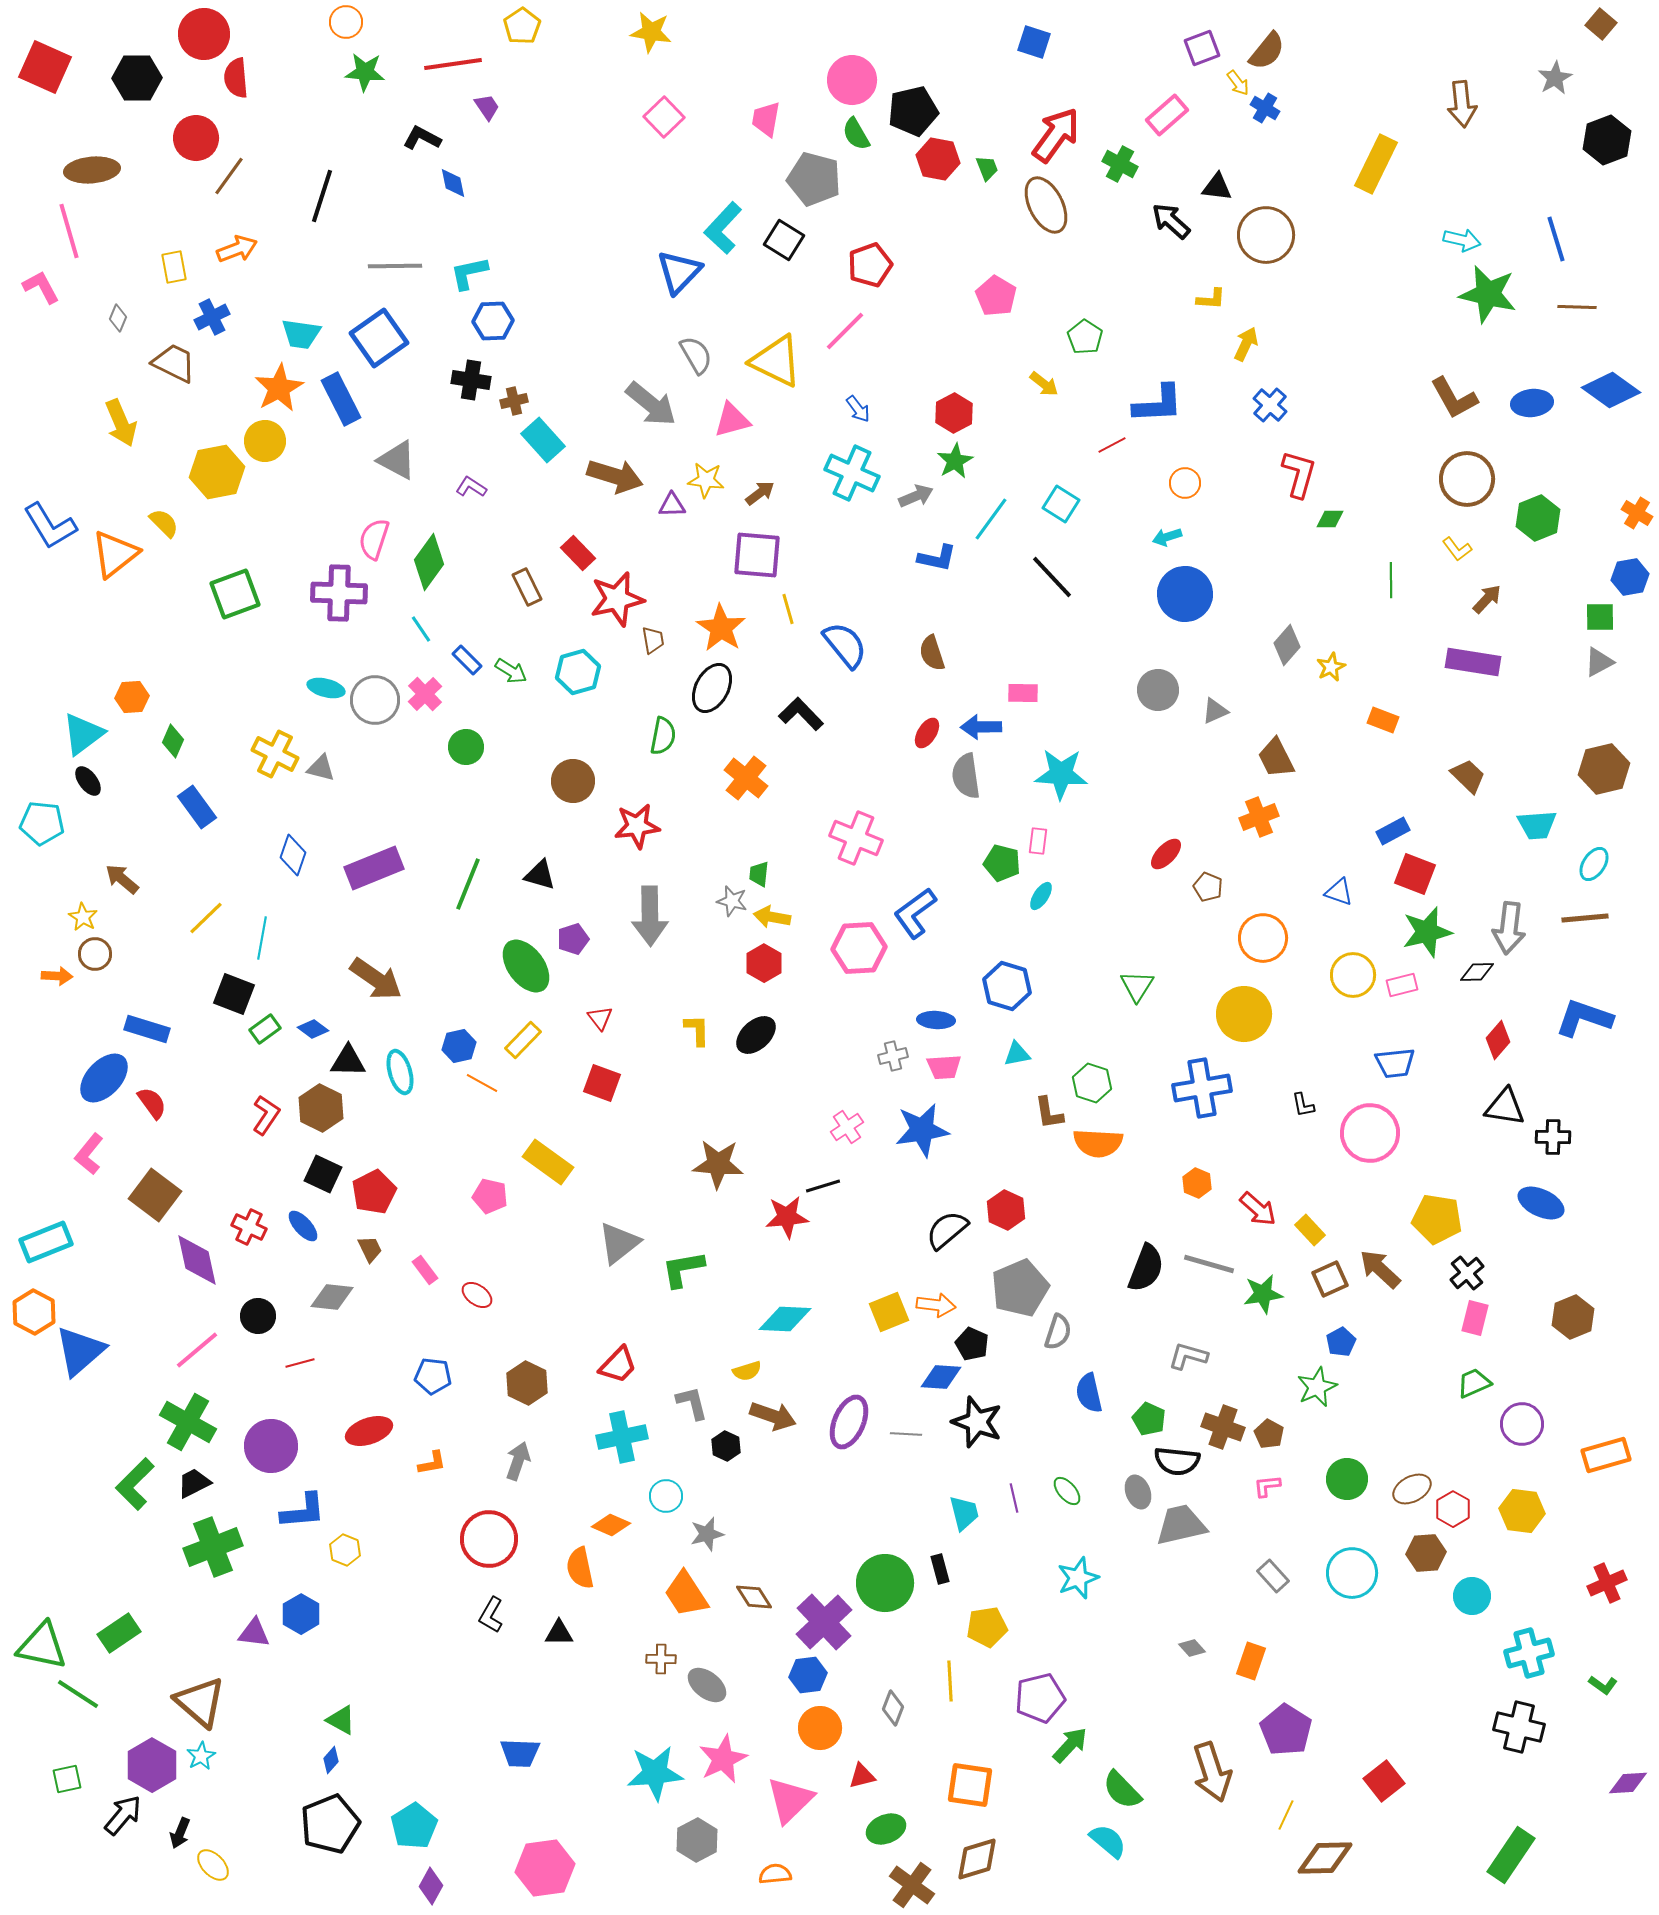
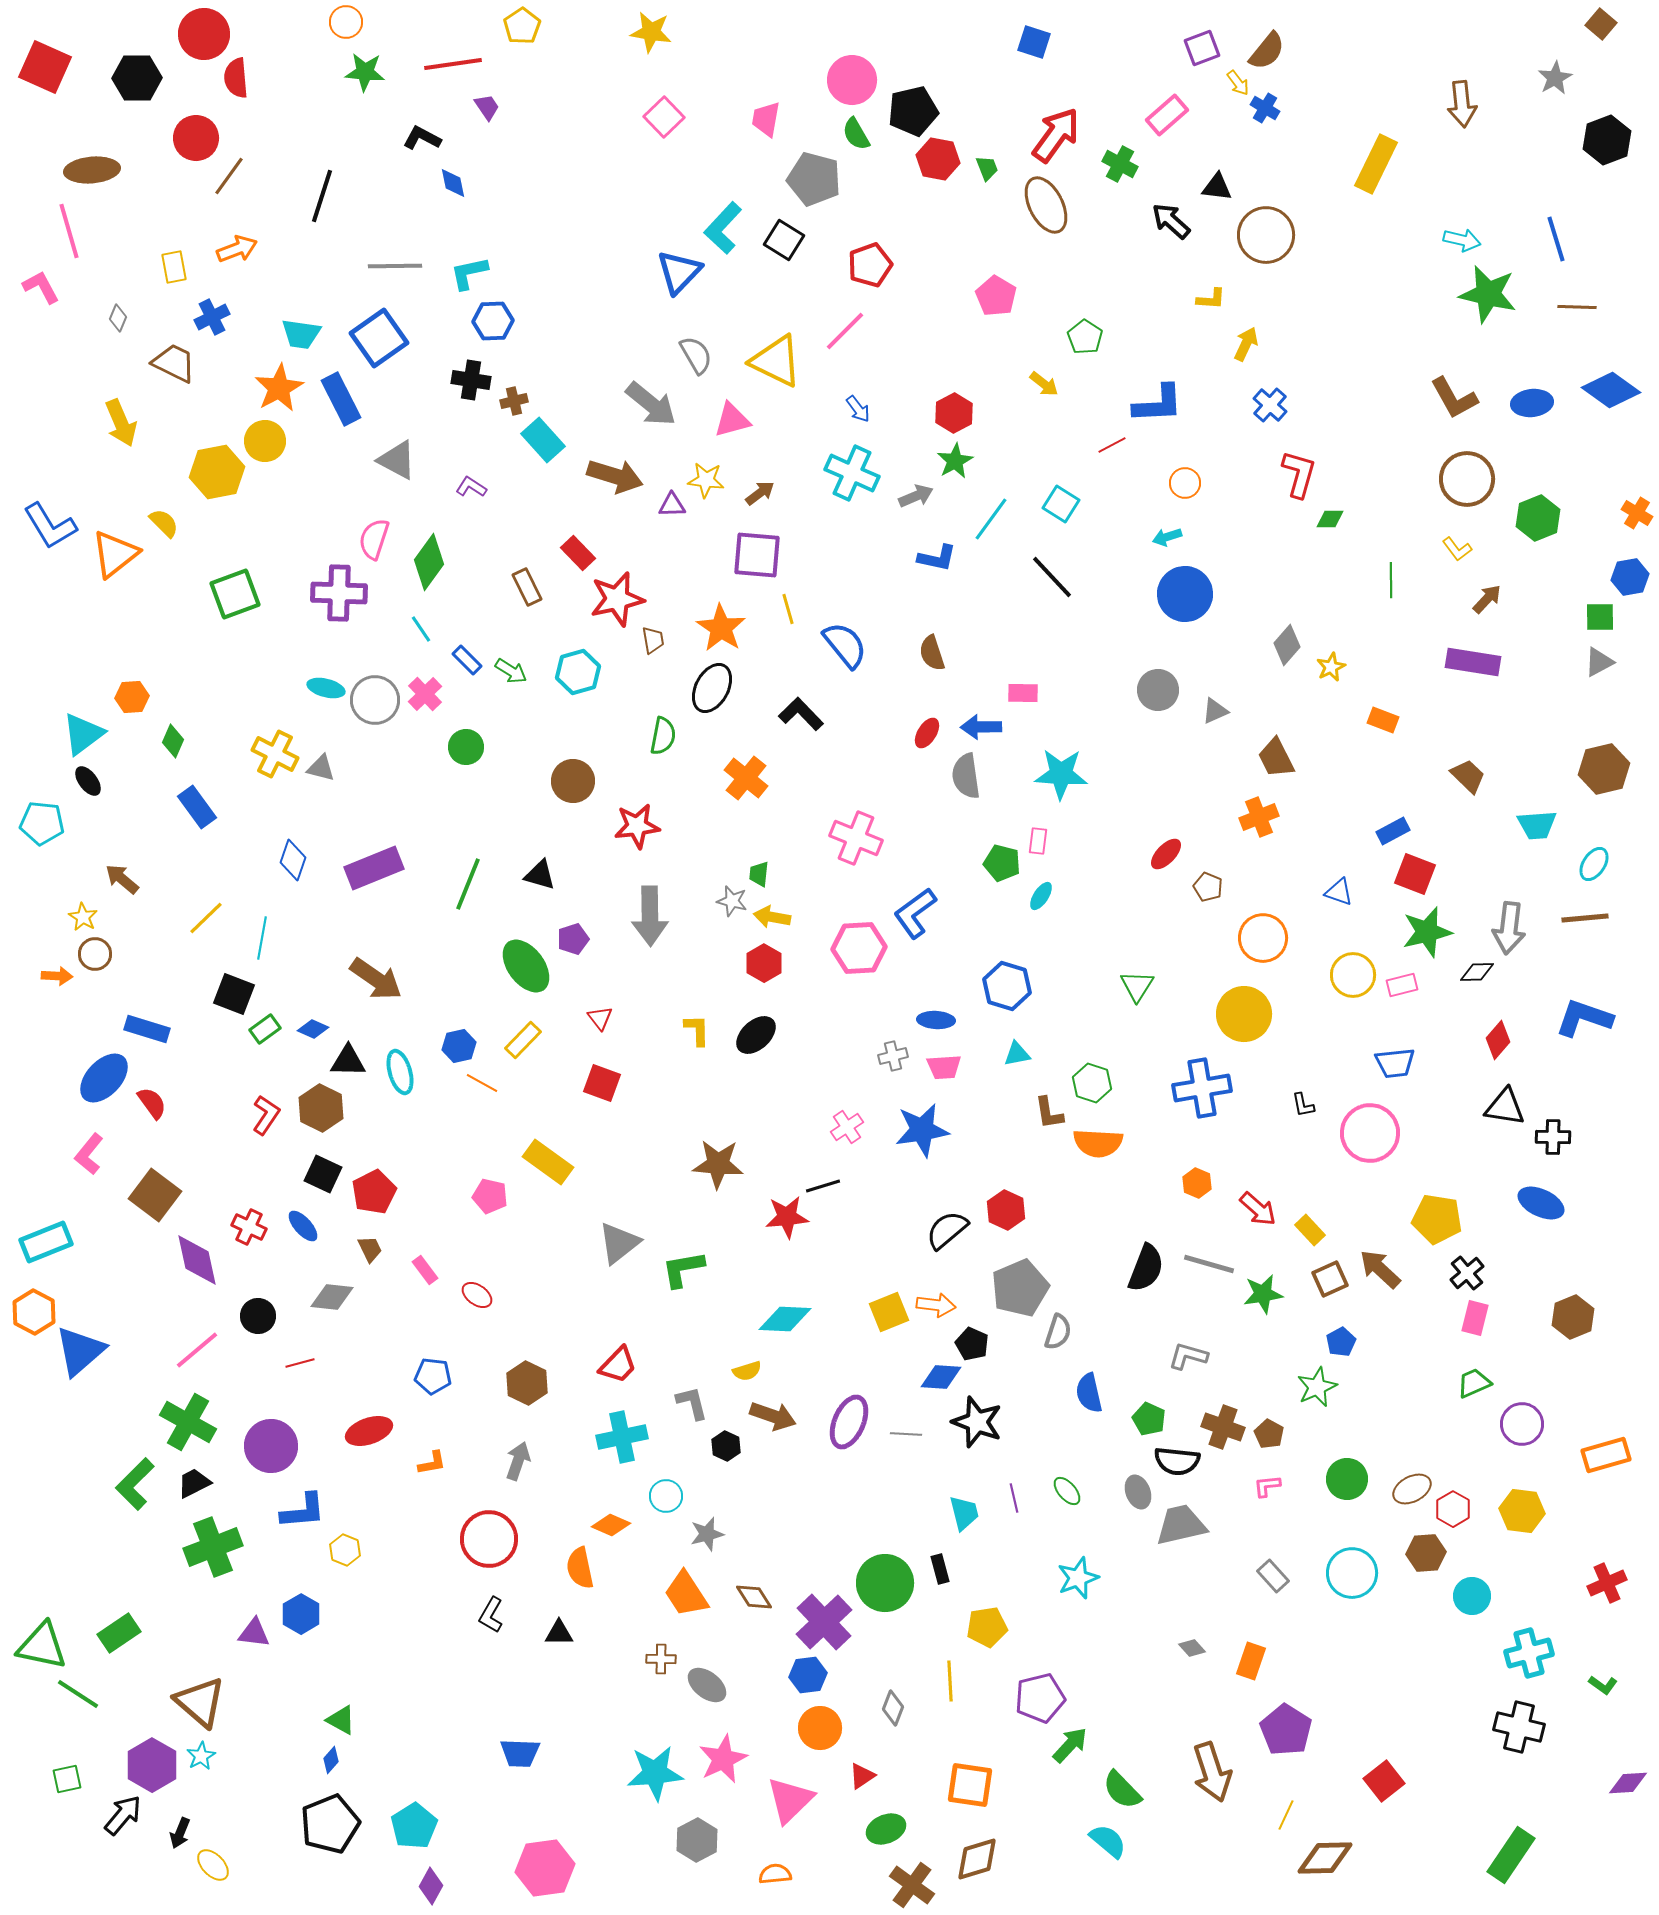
blue diamond at (293, 855): moved 5 px down
blue diamond at (313, 1029): rotated 12 degrees counterclockwise
red triangle at (862, 1776): rotated 20 degrees counterclockwise
